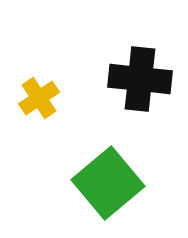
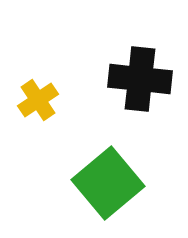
yellow cross: moved 1 px left, 2 px down
